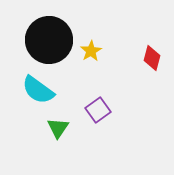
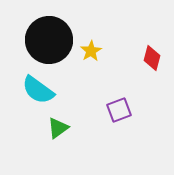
purple square: moved 21 px right; rotated 15 degrees clockwise
green triangle: rotated 20 degrees clockwise
